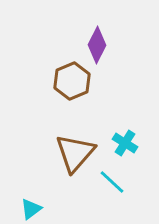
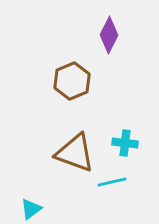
purple diamond: moved 12 px right, 10 px up
cyan cross: rotated 25 degrees counterclockwise
brown triangle: rotated 51 degrees counterclockwise
cyan line: rotated 56 degrees counterclockwise
